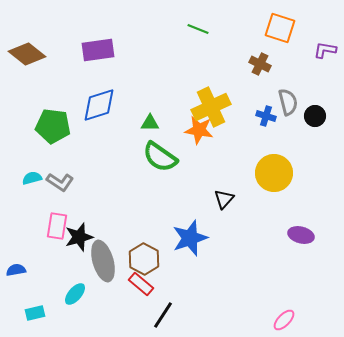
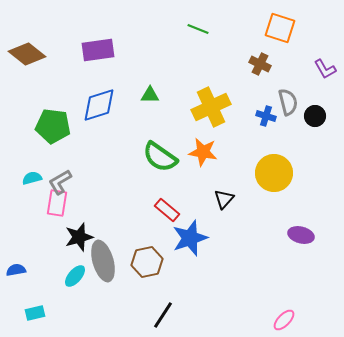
purple L-shape: moved 19 px down; rotated 130 degrees counterclockwise
green triangle: moved 28 px up
orange star: moved 4 px right, 22 px down
gray L-shape: rotated 116 degrees clockwise
pink rectangle: moved 23 px up
brown hexagon: moved 3 px right, 3 px down; rotated 20 degrees clockwise
red rectangle: moved 26 px right, 74 px up
cyan ellipse: moved 18 px up
